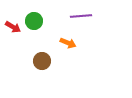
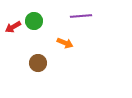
red arrow: rotated 119 degrees clockwise
orange arrow: moved 3 px left
brown circle: moved 4 px left, 2 px down
